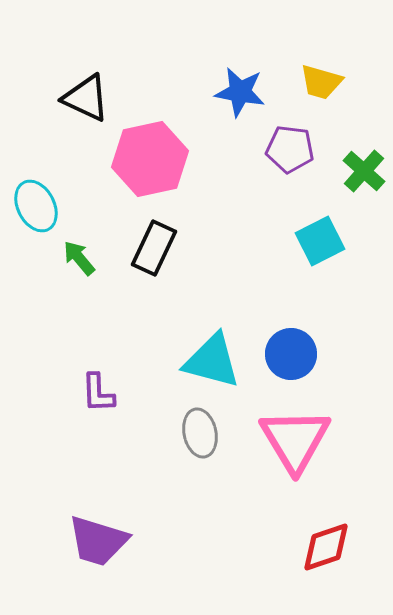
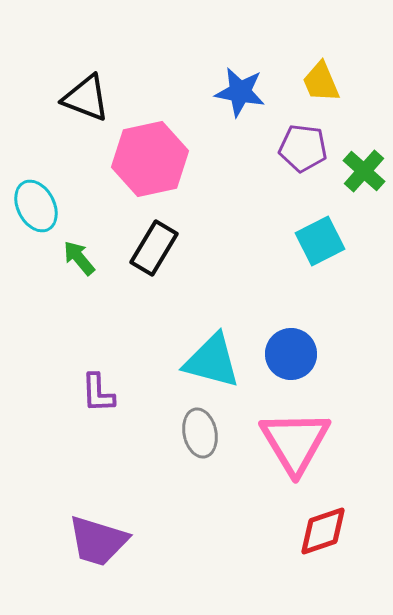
yellow trapezoid: rotated 51 degrees clockwise
black triangle: rotated 4 degrees counterclockwise
purple pentagon: moved 13 px right, 1 px up
black rectangle: rotated 6 degrees clockwise
pink triangle: moved 2 px down
red diamond: moved 3 px left, 16 px up
